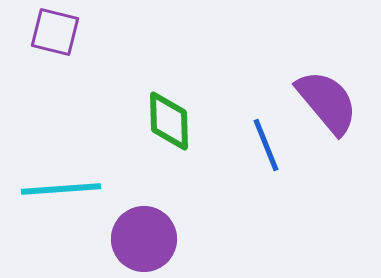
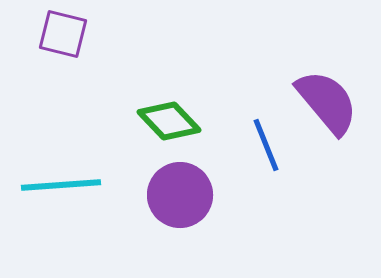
purple square: moved 8 px right, 2 px down
green diamond: rotated 42 degrees counterclockwise
cyan line: moved 4 px up
purple circle: moved 36 px right, 44 px up
